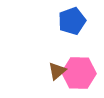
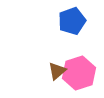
pink hexagon: rotated 20 degrees counterclockwise
